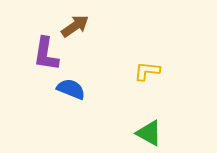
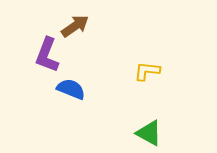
purple L-shape: moved 1 px right, 1 px down; rotated 12 degrees clockwise
